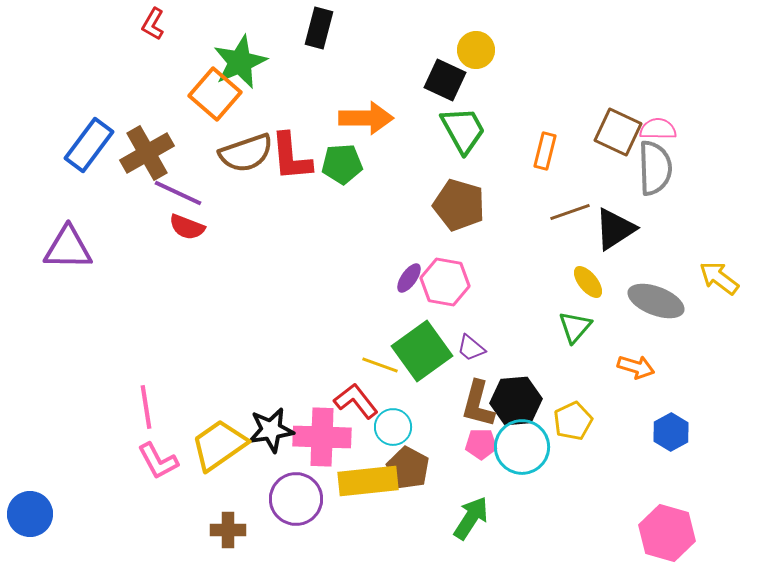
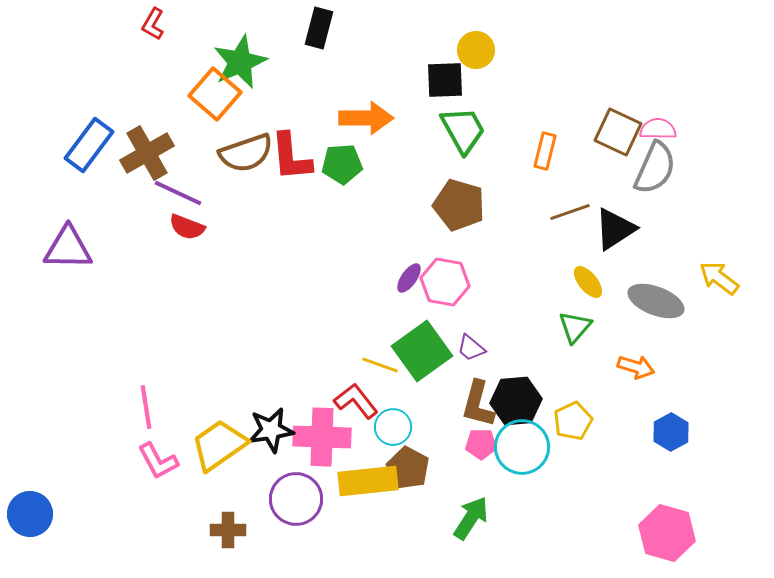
black square at (445, 80): rotated 27 degrees counterclockwise
gray semicircle at (655, 168): rotated 26 degrees clockwise
